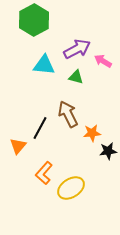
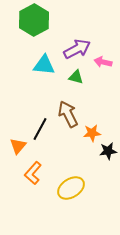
pink arrow: moved 1 px down; rotated 18 degrees counterclockwise
black line: moved 1 px down
orange L-shape: moved 11 px left
